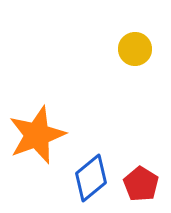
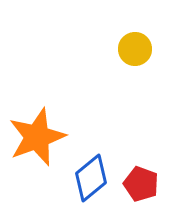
orange star: moved 2 px down
red pentagon: rotated 12 degrees counterclockwise
